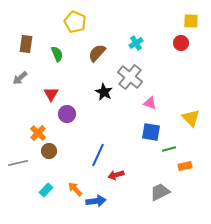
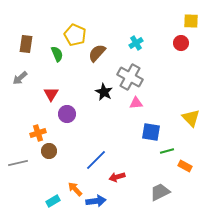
yellow pentagon: moved 13 px down
gray cross: rotated 10 degrees counterclockwise
pink triangle: moved 14 px left; rotated 24 degrees counterclockwise
orange cross: rotated 28 degrees clockwise
green line: moved 2 px left, 2 px down
blue line: moved 2 px left, 5 px down; rotated 20 degrees clockwise
orange rectangle: rotated 40 degrees clockwise
red arrow: moved 1 px right, 2 px down
cyan rectangle: moved 7 px right, 11 px down; rotated 16 degrees clockwise
